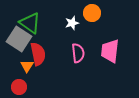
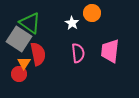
white star: rotated 24 degrees counterclockwise
orange triangle: moved 3 px left, 3 px up
red circle: moved 13 px up
